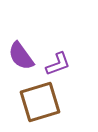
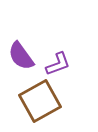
brown square: moved 1 px up; rotated 12 degrees counterclockwise
